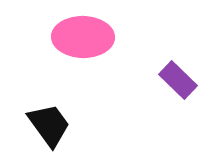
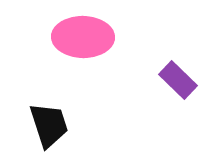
black trapezoid: rotated 18 degrees clockwise
